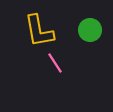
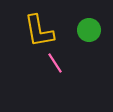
green circle: moved 1 px left
